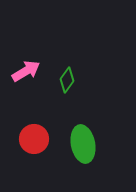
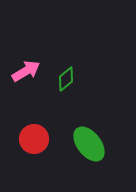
green diamond: moved 1 px left, 1 px up; rotated 15 degrees clockwise
green ellipse: moved 6 px right; rotated 27 degrees counterclockwise
